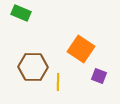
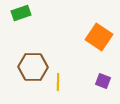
green rectangle: rotated 42 degrees counterclockwise
orange square: moved 18 px right, 12 px up
purple square: moved 4 px right, 5 px down
